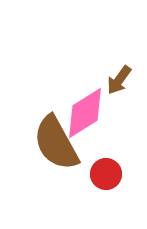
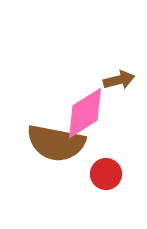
brown arrow: rotated 140 degrees counterclockwise
brown semicircle: rotated 50 degrees counterclockwise
